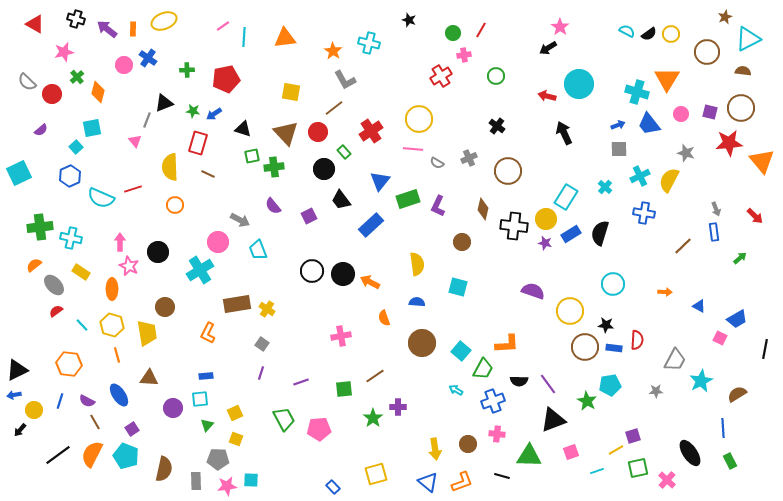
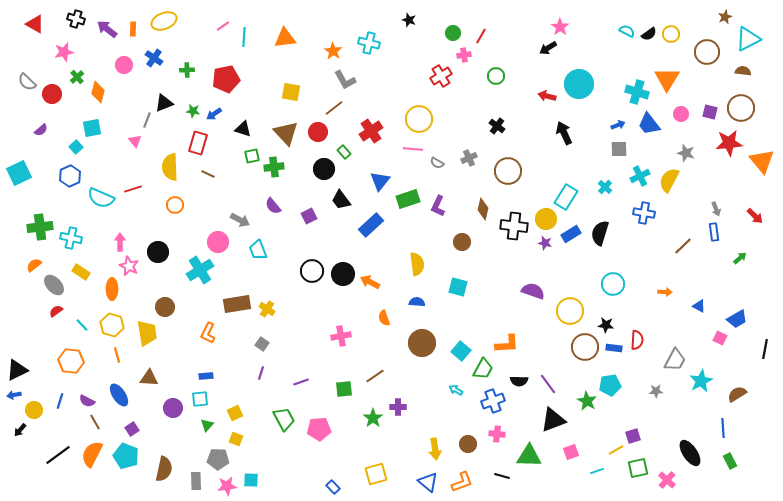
red line at (481, 30): moved 6 px down
blue cross at (148, 58): moved 6 px right
orange hexagon at (69, 364): moved 2 px right, 3 px up
